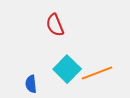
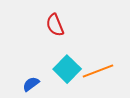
orange line: moved 1 px right, 2 px up
blue semicircle: rotated 60 degrees clockwise
